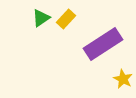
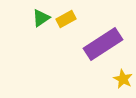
yellow rectangle: rotated 18 degrees clockwise
